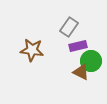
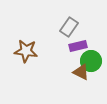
brown star: moved 6 px left, 1 px down
